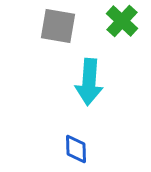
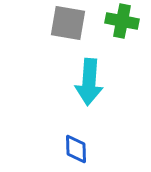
green cross: rotated 32 degrees counterclockwise
gray square: moved 10 px right, 3 px up
